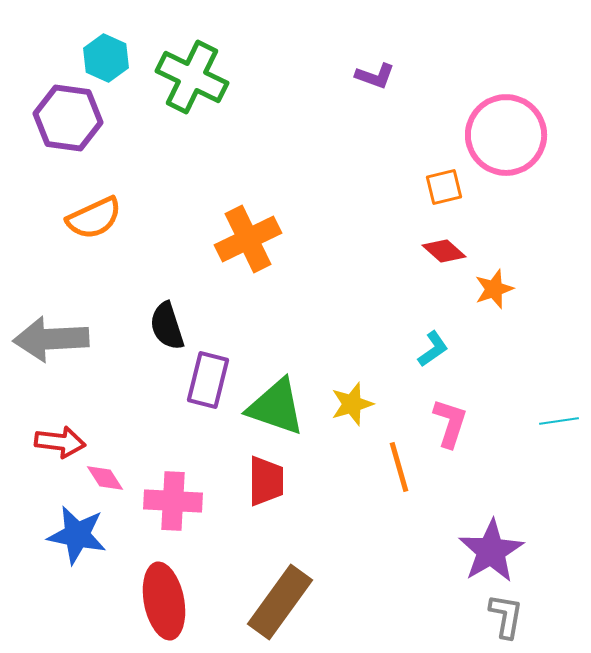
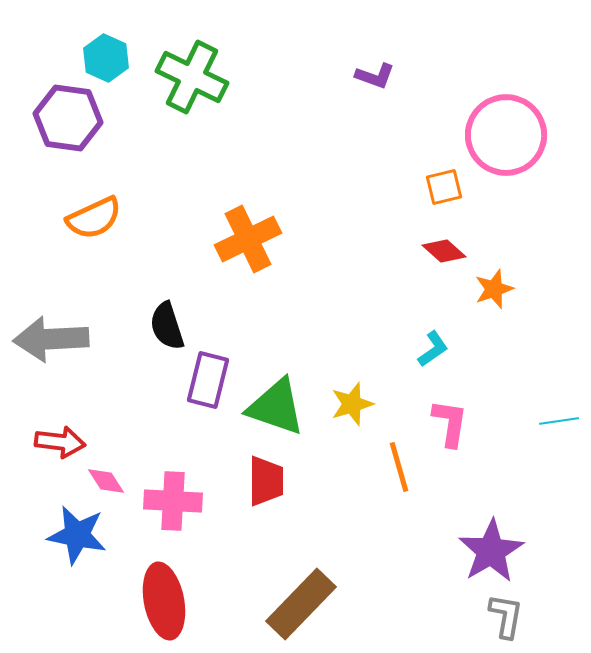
pink L-shape: rotated 9 degrees counterclockwise
pink diamond: moved 1 px right, 3 px down
brown rectangle: moved 21 px right, 2 px down; rotated 8 degrees clockwise
